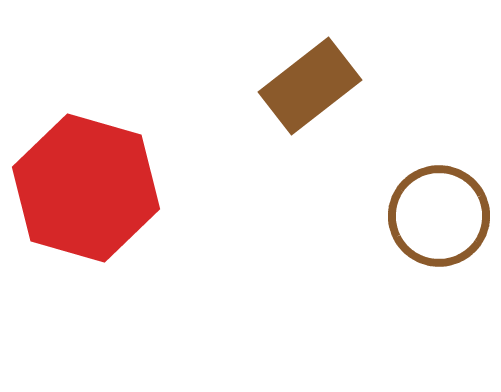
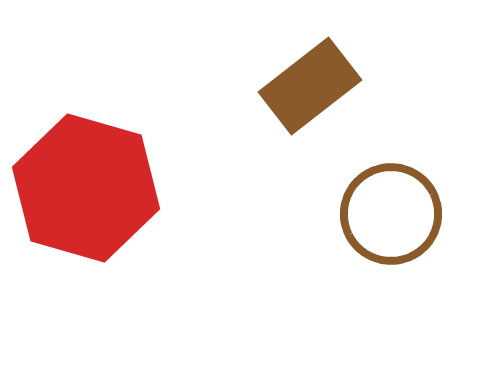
brown circle: moved 48 px left, 2 px up
